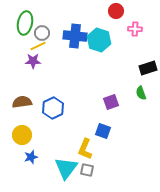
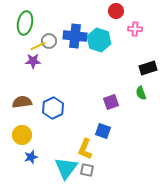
gray circle: moved 7 px right, 8 px down
